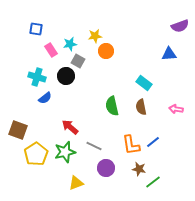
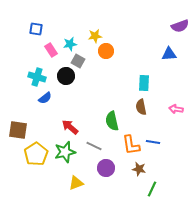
cyan rectangle: rotated 56 degrees clockwise
green semicircle: moved 15 px down
brown square: rotated 12 degrees counterclockwise
blue line: rotated 48 degrees clockwise
green line: moved 1 px left, 7 px down; rotated 28 degrees counterclockwise
